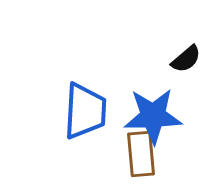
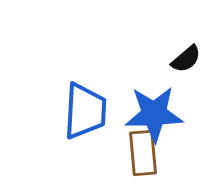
blue star: moved 1 px right, 2 px up
brown rectangle: moved 2 px right, 1 px up
